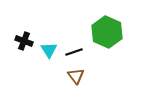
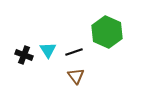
black cross: moved 14 px down
cyan triangle: moved 1 px left
